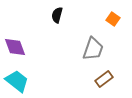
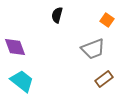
orange square: moved 6 px left, 1 px down
gray trapezoid: rotated 50 degrees clockwise
cyan trapezoid: moved 5 px right
